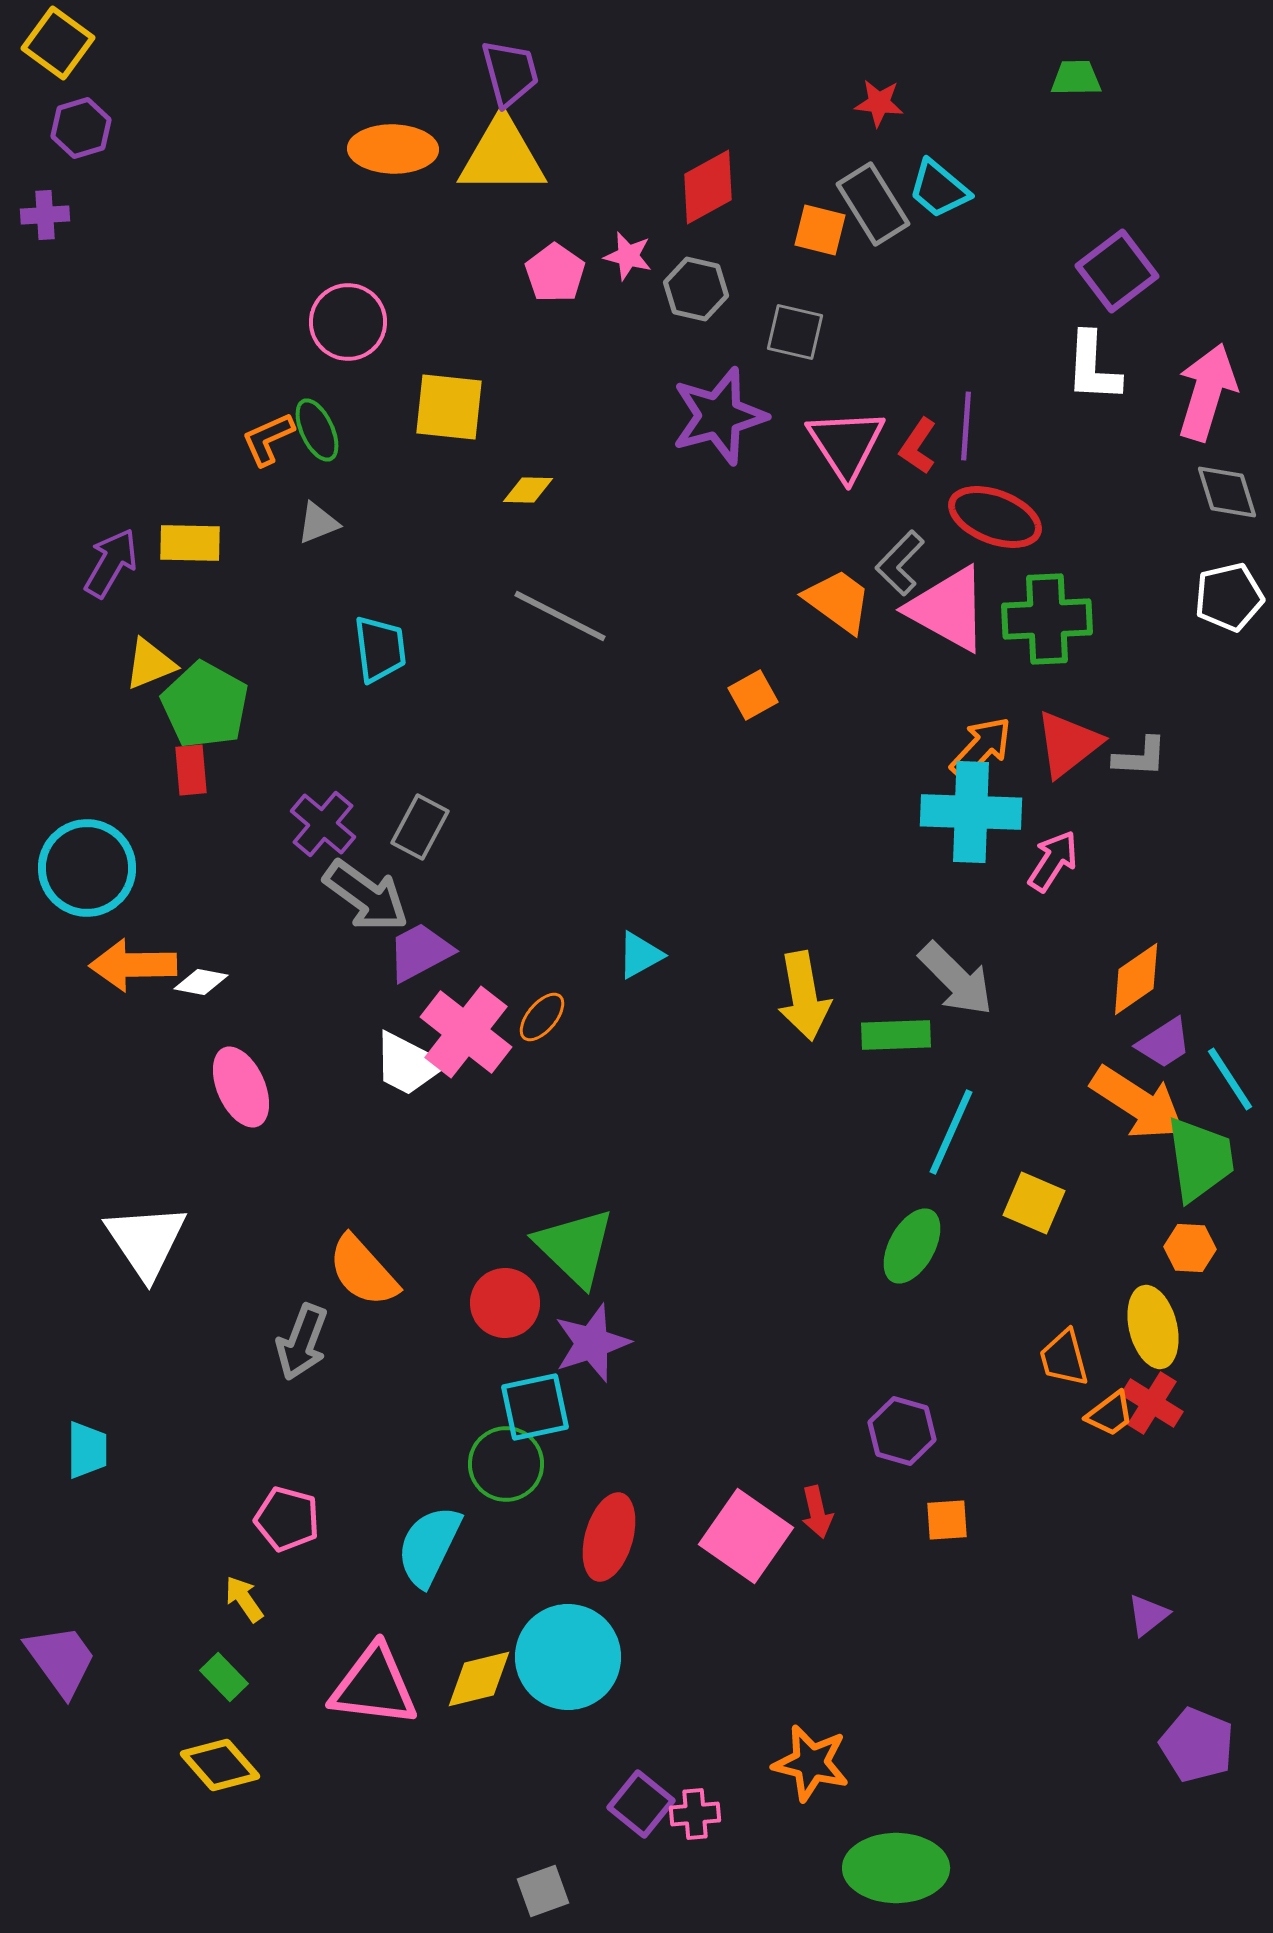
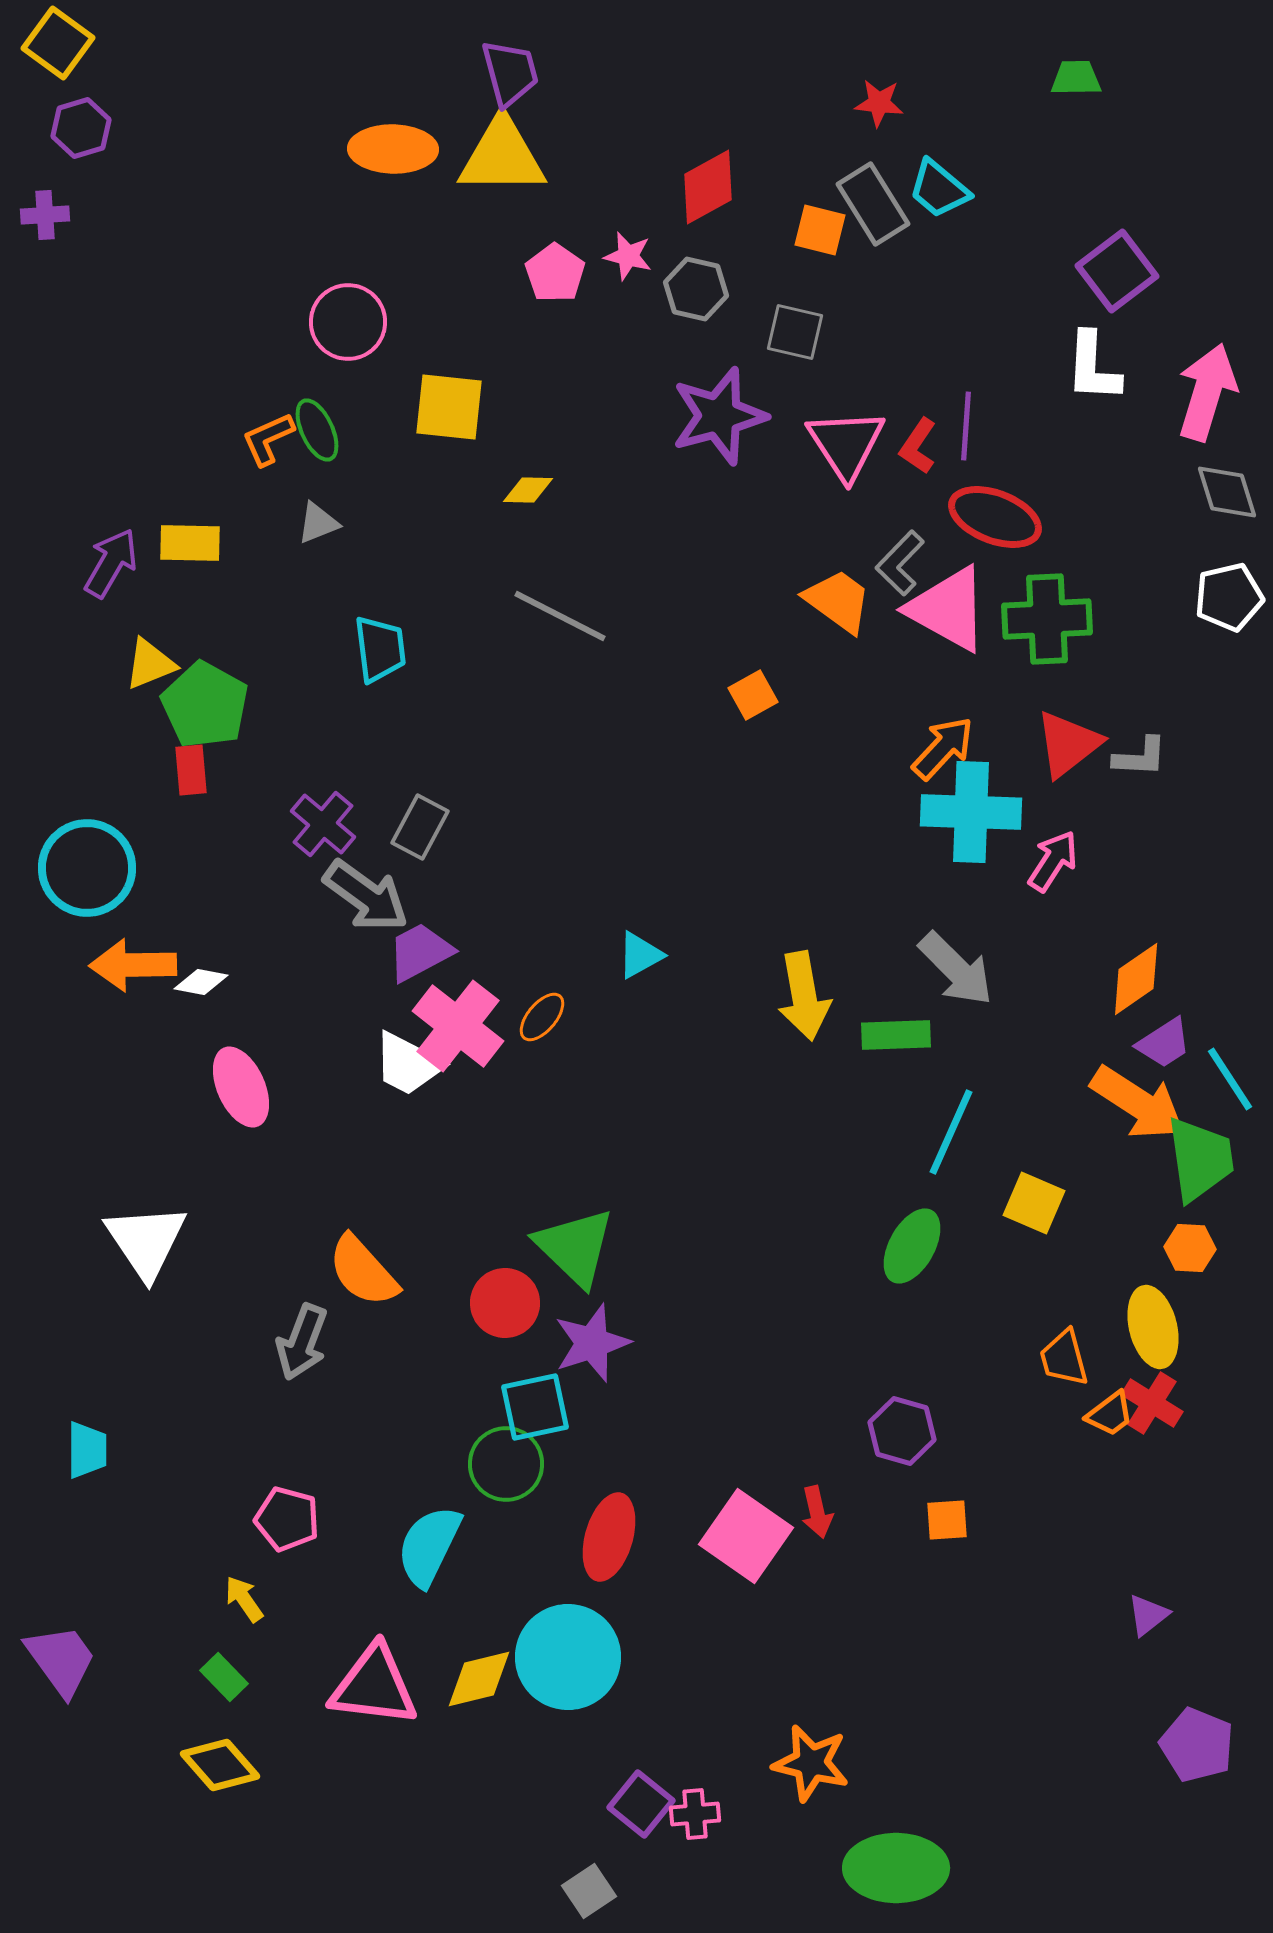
orange arrow at (981, 748): moved 38 px left
gray arrow at (956, 979): moved 10 px up
pink cross at (466, 1032): moved 8 px left, 6 px up
gray square at (543, 1891): moved 46 px right; rotated 14 degrees counterclockwise
